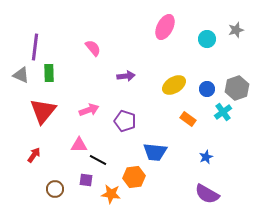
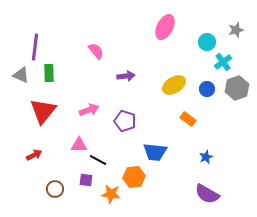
cyan circle: moved 3 px down
pink semicircle: moved 3 px right, 3 px down
cyan cross: moved 50 px up
red arrow: rotated 28 degrees clockwise
